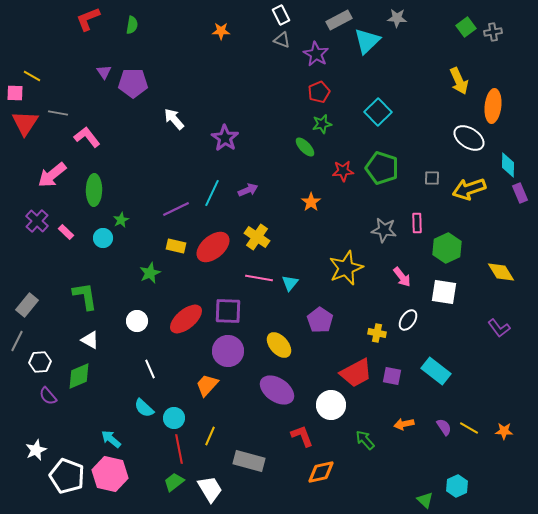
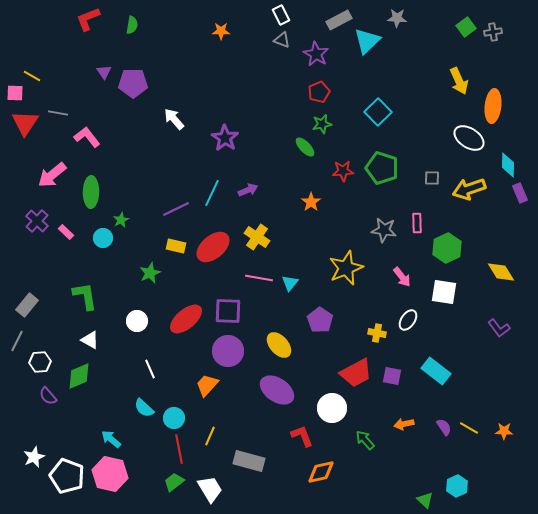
green ellipse at (94, 190): moved 3 px left, 2 px down
white circle at (331, 405): moved 1 px right, 3 px down
white star at (36, 450): moved 2 px left, 7 px down
